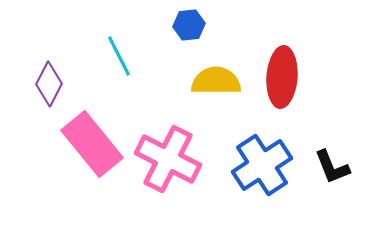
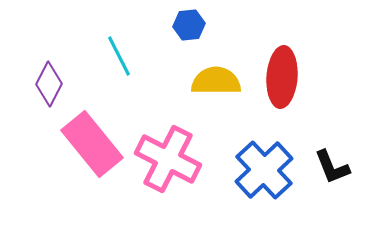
blue cross: moved 2 px right, 5 px down; rotated 10 degrees counterclockwise
